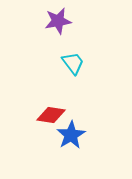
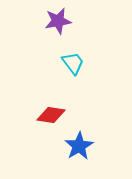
blue star: moved 8 px right, 11 px down
